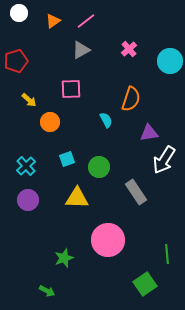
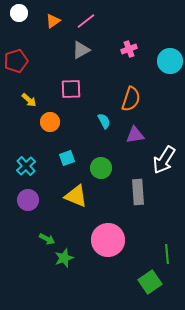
pink cross: rotated 21 degrees clockwise
cyan semicircle: moved 2 px left, 1 px down
purple triangle: moved 14 px left, 2 px down
cyan square: moved 1 px up
green circle: moved 2 px right, 1 px down
gray rectangle: moved 2 px right; rotated 30 degrees clockwise
yellow triangle: moved 1 px left, 2 px up; rotated 20 degrees clockwise
green square: moved 5 px right, 2 px up
green arrow: moved 52 px up
